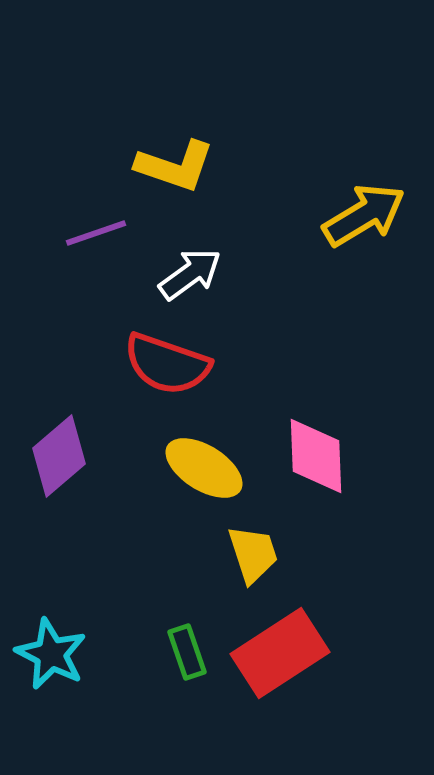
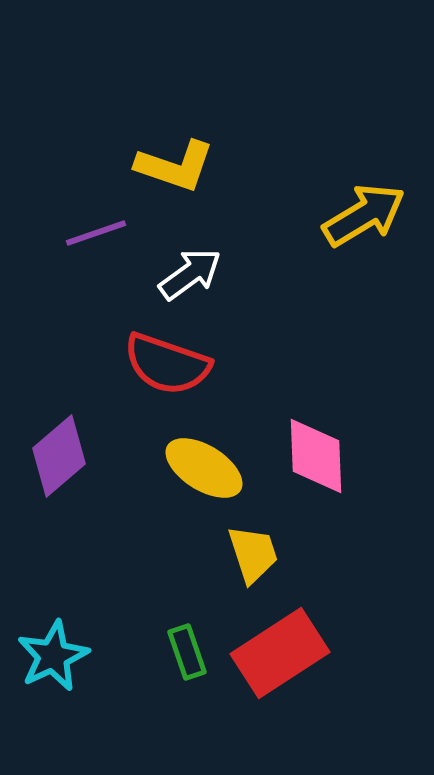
cyan star: moved 2 px right, 2 px down; rotated 20 degrees clockwise
